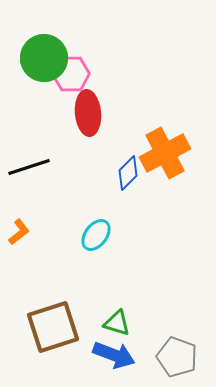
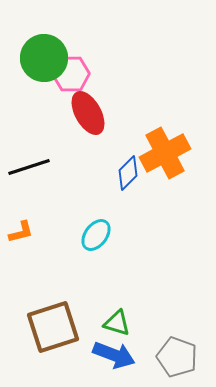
red ellipse: rotated 24 degrees counterclockwise
orange L-shape: moved 2 px right; rotated 24 degrees clockwise
